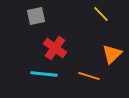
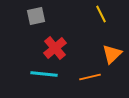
yellow line: rotated 18 degrees clockwise
red cross: rotated 15 degrees clockwise
orange line: moved 1 px right, 1 px down; rotated 30 degrees counterclockwise
